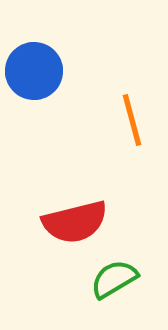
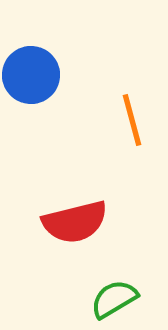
blue circle: moved 3 px left, 4 px down
green semicircle: moved 20 px down
